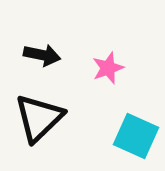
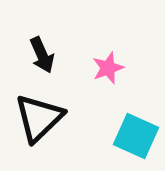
black arrow: rotated 54 degrees clockwise
